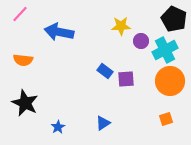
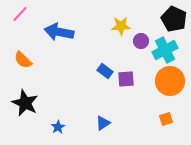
orange semicircle: rotated 36 degrees clockwise
